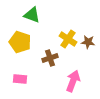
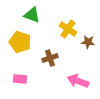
yellow cross: moved 10 px up
pink arrow: moved 5 px right; rotated 90 degrees counterclockwise
